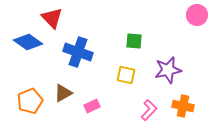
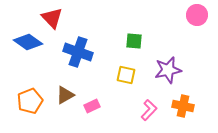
brown triangle: moved 2 px right, 2 px down
